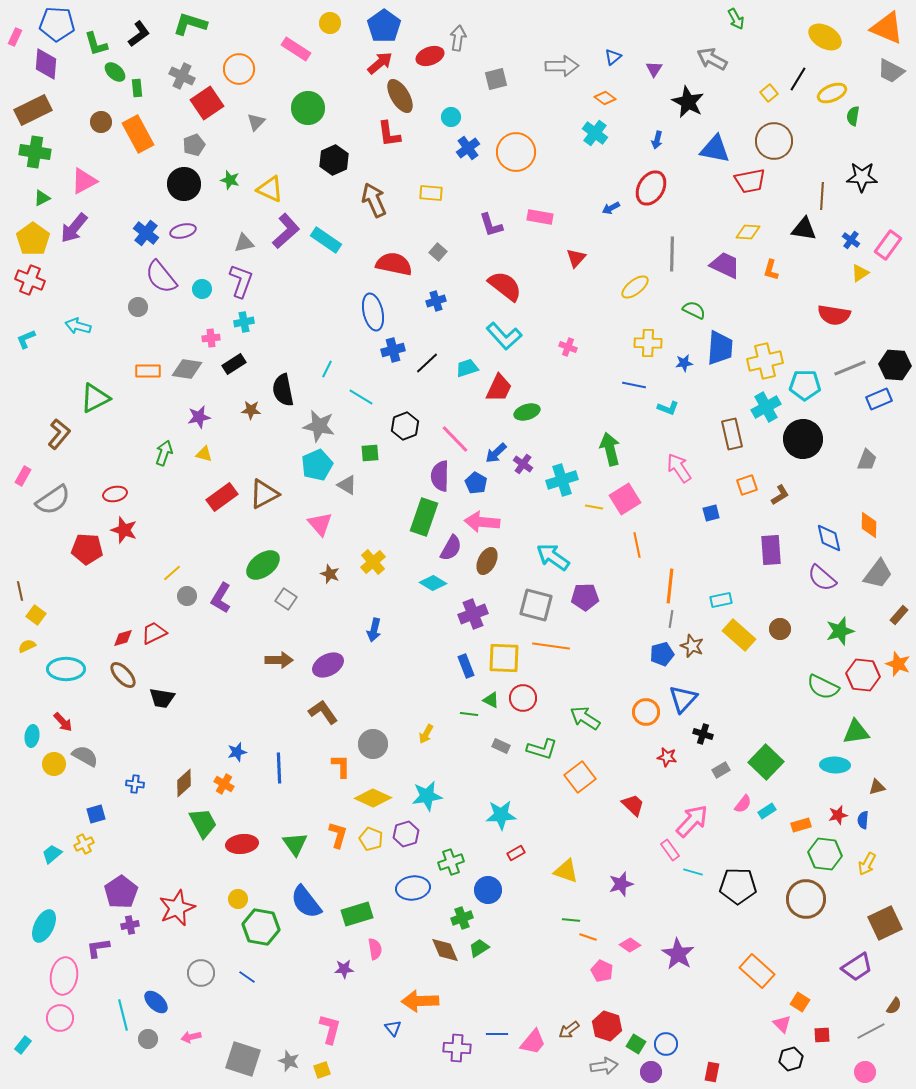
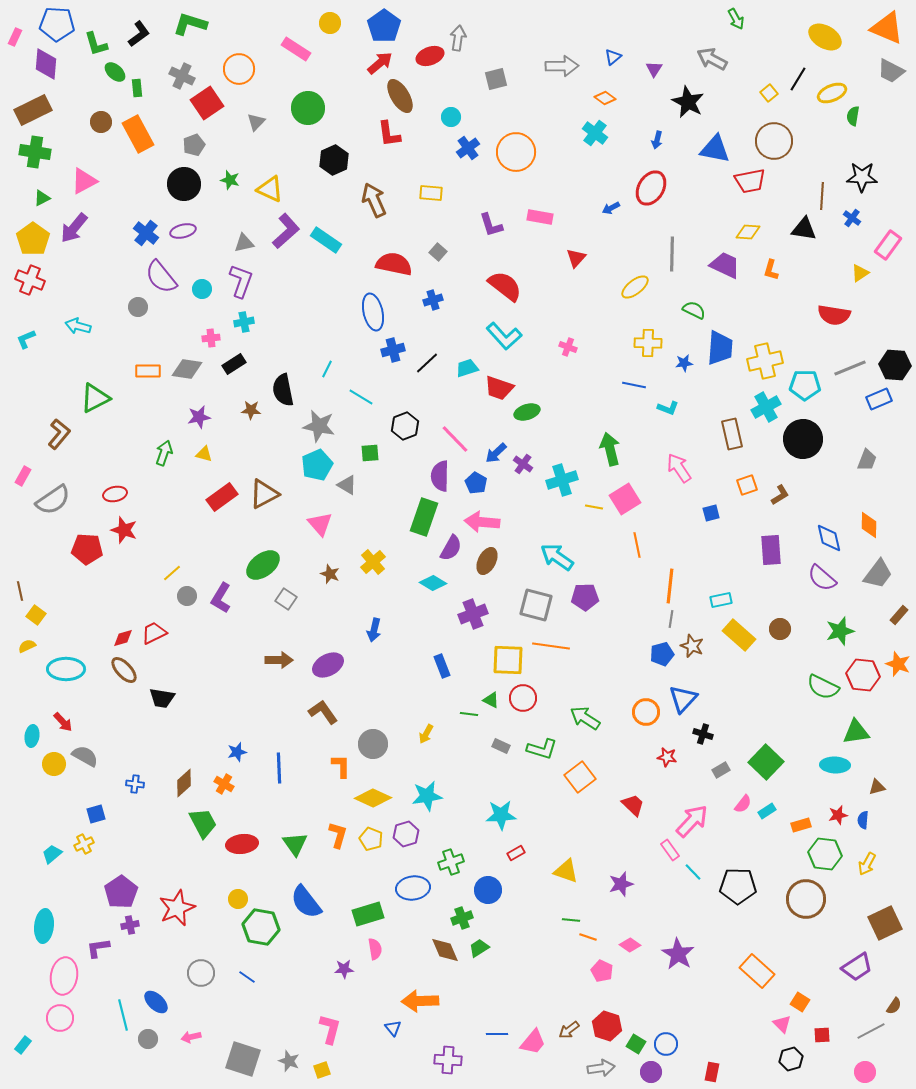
blue cross at (851, 240): moved 1 px right, 22 px up
blue cross at (436, 301): moved 3 px left, 1 px up
red trapezoid at (499, 388): rotated 84 degrees clockwise
cyan arrow at (553, 557): moved 4 px right
yellow square at (504, 658): moved 4 px right, 2 px down
blue rectangle at (466, 666): moved 24 px left
brown ellipse at (123, 675): moved 1 px right, 5 px up
cyan line at (693, 872): rotated 30 degrees clockwise
green rectangle at (357, 914): moved 11 px right
cyan ellipse at (44, 926): rotated 20 degrees counterclockwise
purple cross at (457, 1048): moved 9 px left, 12 px down
gray arrow at (604, 1066): moved 3 px left, 2 px down
